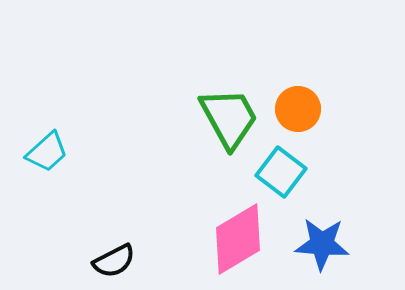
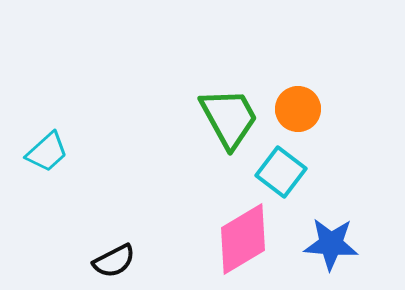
pink diamond: moved 5 px right
blue star: moved 9 px right
